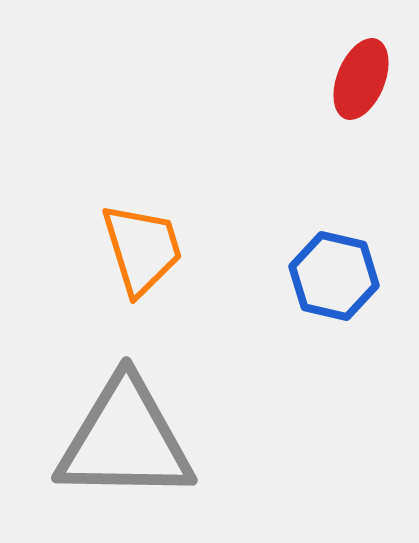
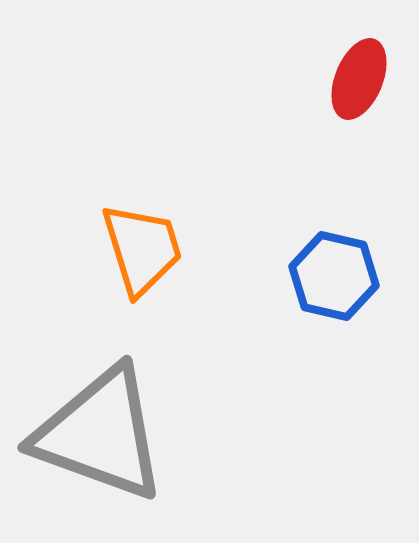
red ellipse: moved 2 px left
gray triangle: moved 25 px left, 6 px up; rotated 19 degrees clockwise
